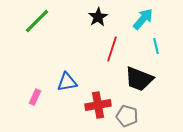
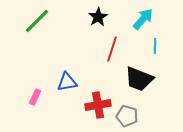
cyan line: moved 1 px left; rotated 14 degrees clockwise
